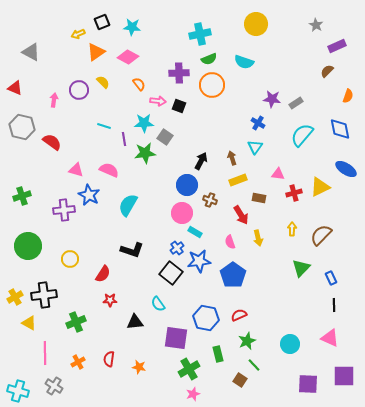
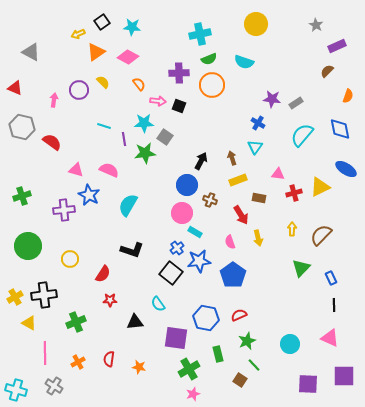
black square at (102, 22): rotated 14 degrees counterclockwise
cyan cross at (18, 391): moved 2 px left, 1 px up
